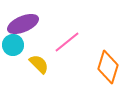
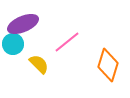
cyan circle: moved 1 px up
orange diamond: moved 2 px up
